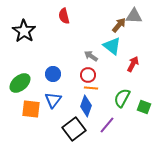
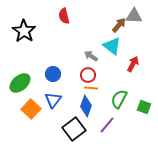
green semicircle: moved 3 px left, 1 px down
orange square: rotated 36 degrees clockwise
